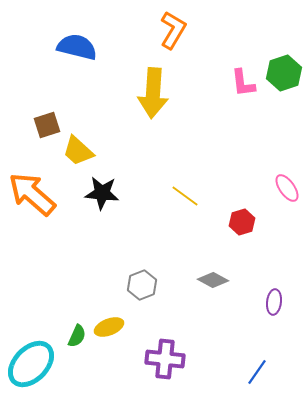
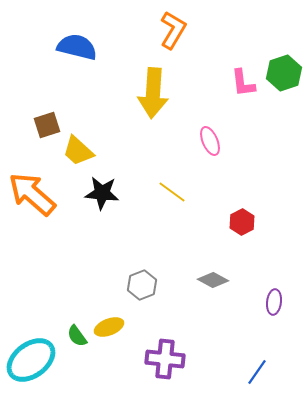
pink ellipse: moved 77 px left, 47 px up; rotated 12 degrees clockwise
yellow line: moved 13 px left, 4 px up
red hexagon: rotated 10 degrees counterclockwise
green semicircle: rotated 120 degrees clockwise
cyan ellipse: moved 4 px up; rotated 9 degrees clockwise
